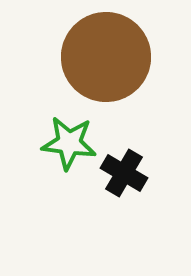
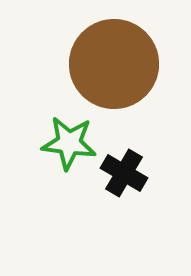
brown circle: moved 8 px right, 7 px down
